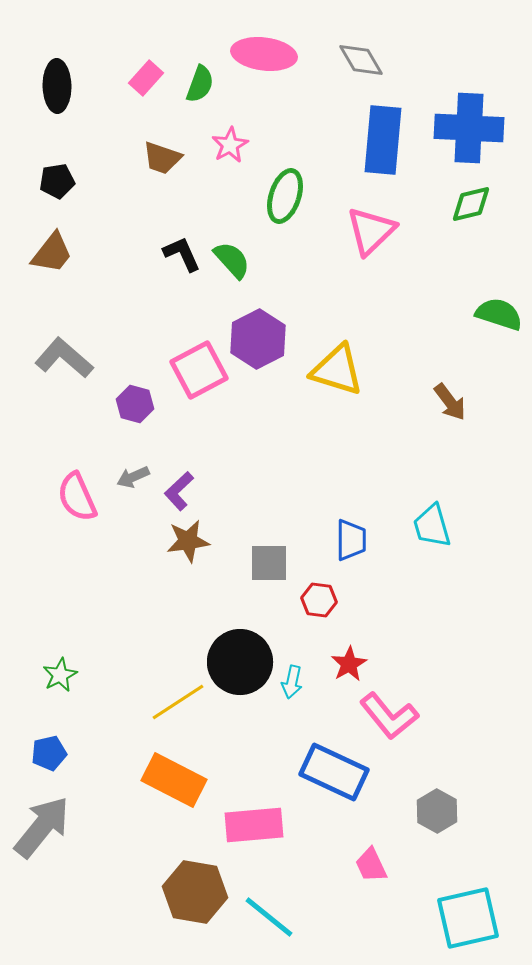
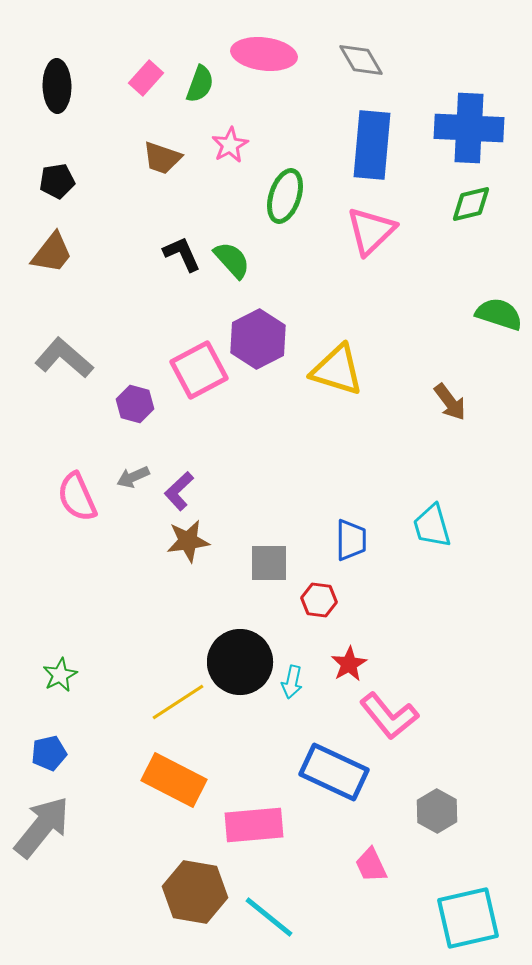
blue rectangle at (383, 140): moved 11 px left, 5 px down
